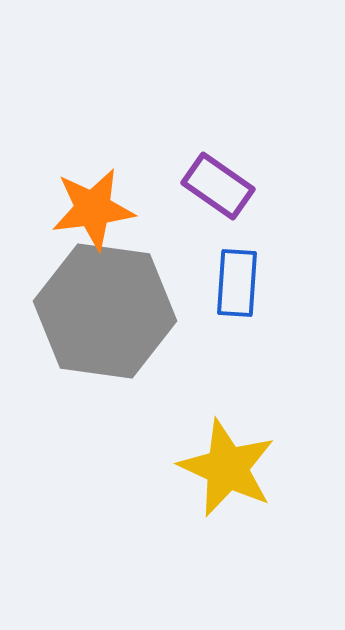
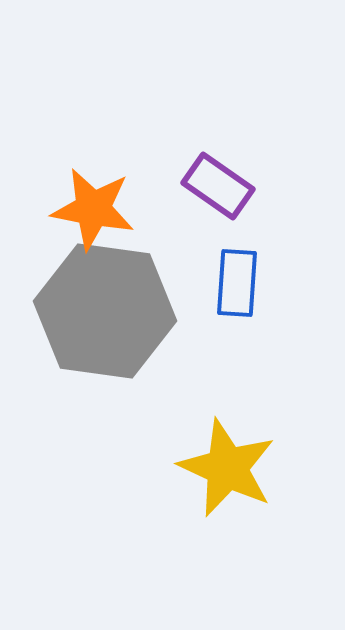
orange star: rotated 18 degrees clockwise
